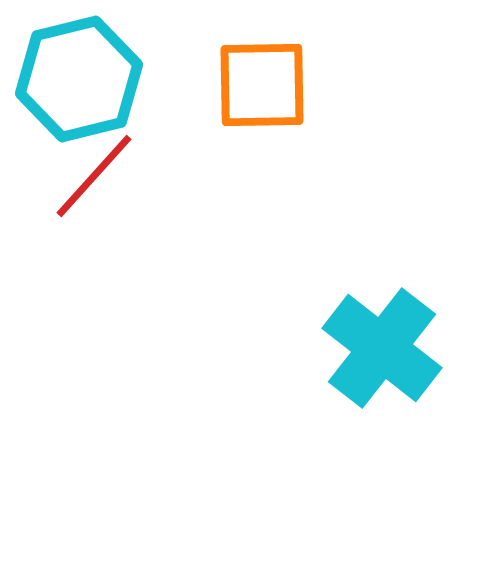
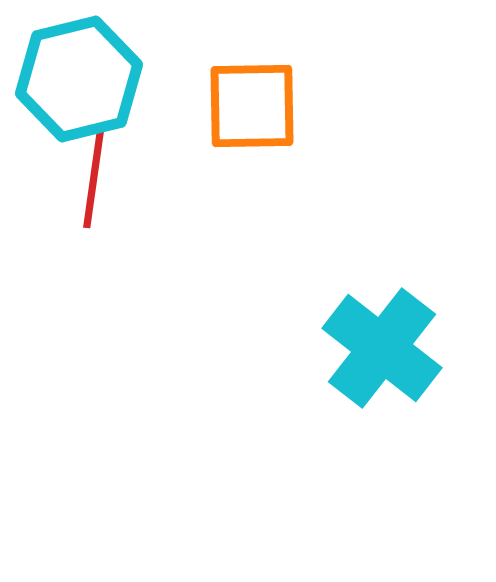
orange square: moved 10 px left, 21 px down
red line: rotated 34 degrees counterclockwise
